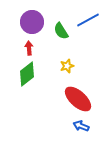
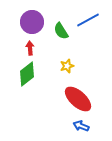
red arrow: moved 1 px right
